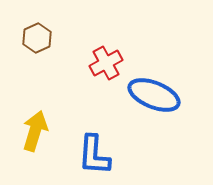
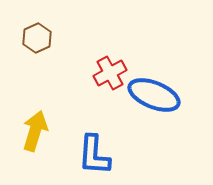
red cross: moved 4 px right, 10 px down
